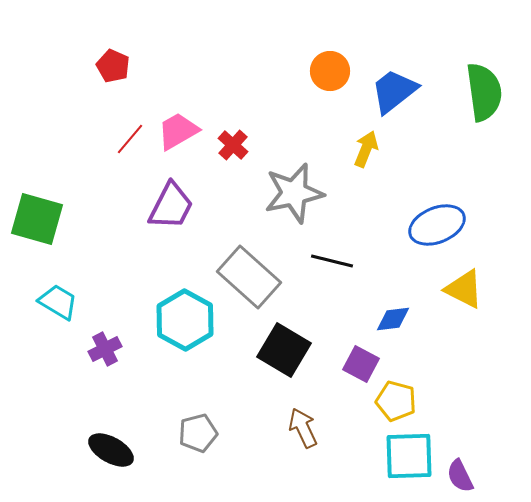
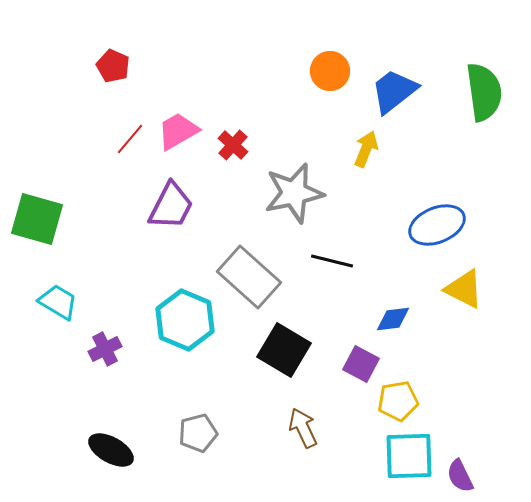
cyan hexagon: rotated 6 degrees counterclockwise
yellow pentagon: moved 2 px right; rotated 24 degrees counterclockwise
